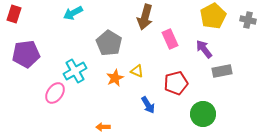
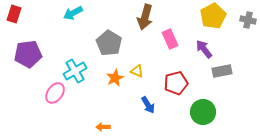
purple pentagon: moved 2 px right
green circle: moved 2 px up
